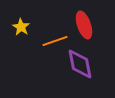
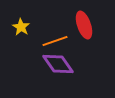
purple diamond: moved 22 px left; rotated 24 degrees counterclockwise
